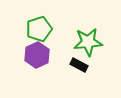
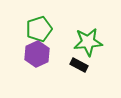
purple hexagon: moved 1 px up
